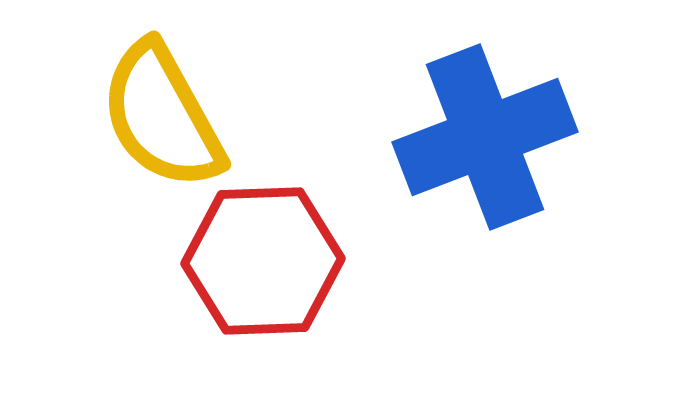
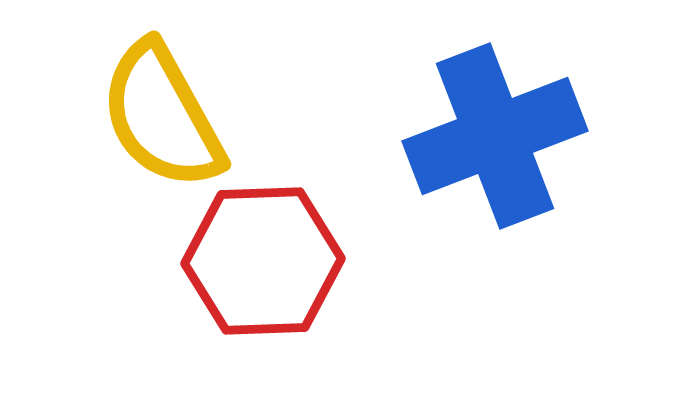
blue cross: moved 10 px right, 1 px up
